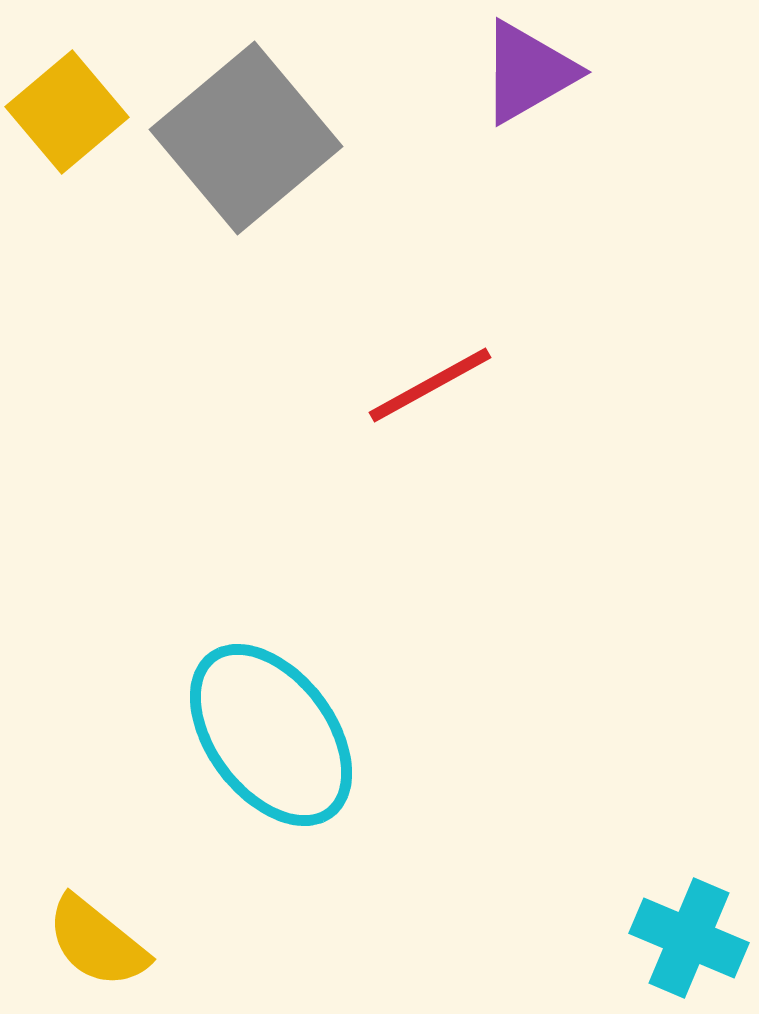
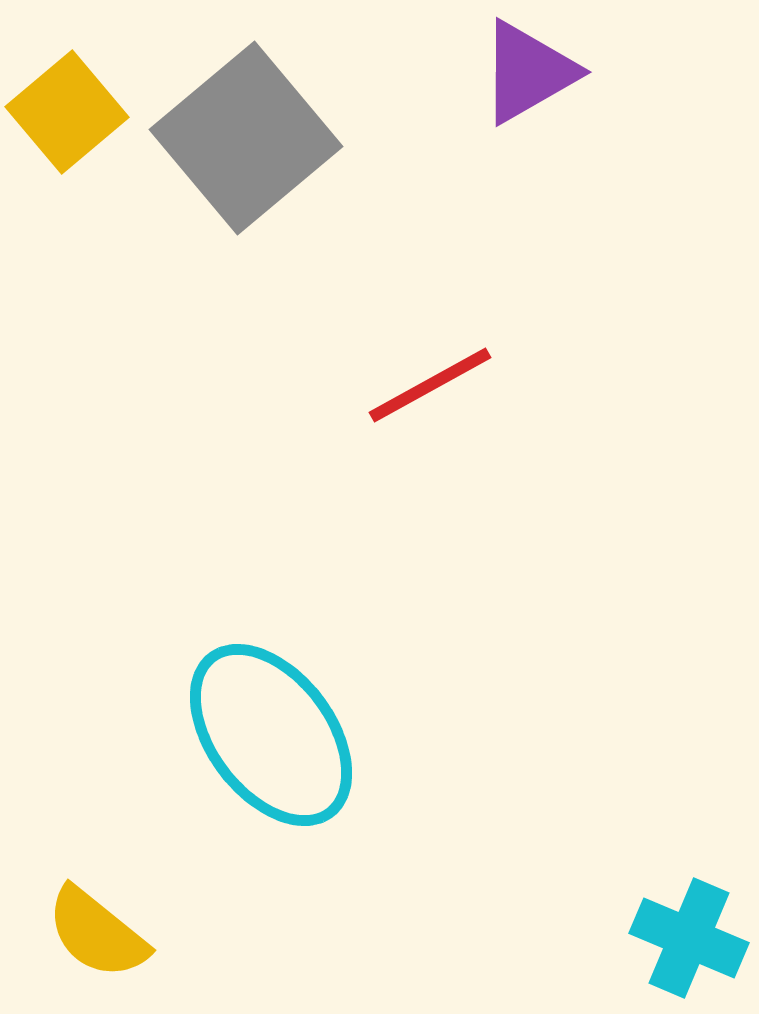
yellow semicircle: moved 9 px up
